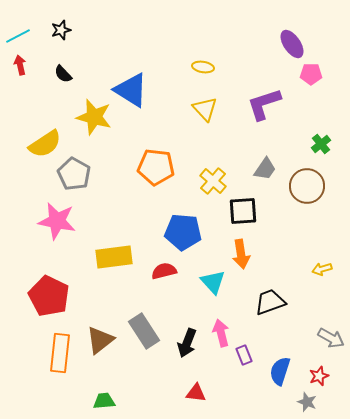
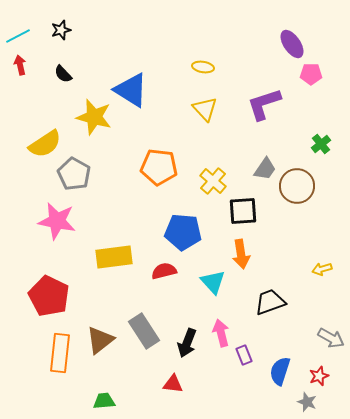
orange pentagon: moved 3 px right
brown circle: moved 10 px left
red triangle: moved 23 px left, 9 px up
